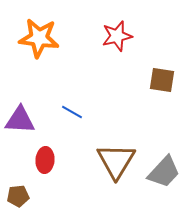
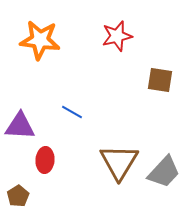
orange star: moved 1 px right, 2 px down
brown square: moved 2 px left
purple triangle: moved 6 px down
brown triangle: moved 3 px right, 1 px down
brown pentagon: rotated 25 degrees counterclockwise
